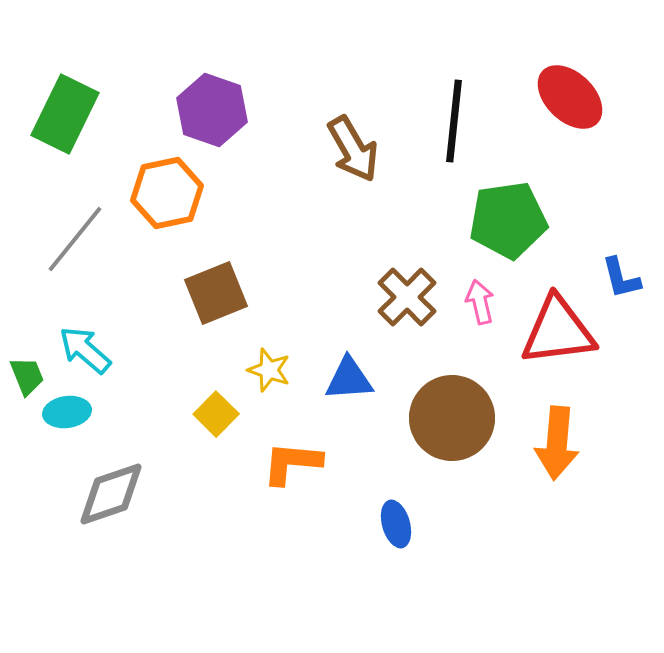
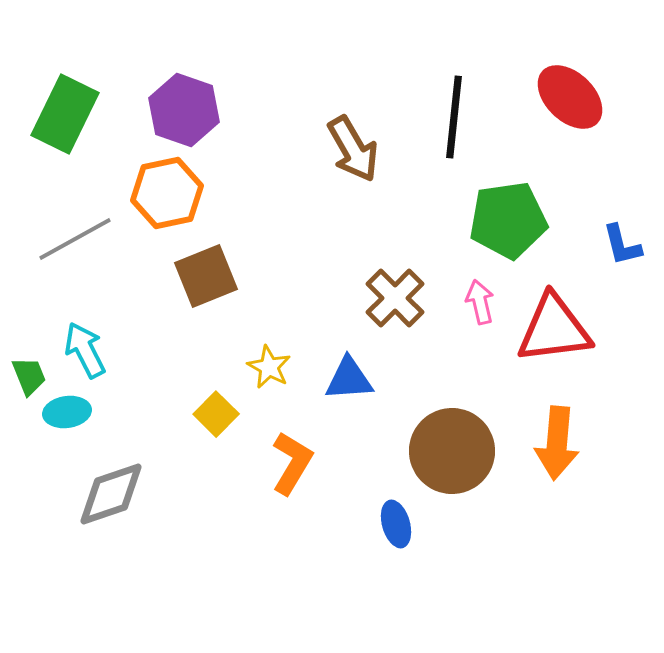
purple hexagon: moved 28 px left
black line: moved 4 px up
gray line: rotated 22 degrees clockwise
blue L-shape: moved 1 px right, 33 px up
brown square: moved 10 px left, 17 px up
brown cross: moved 12 px left, 1 px down
red triangle: moved 4 px left, 2 px up
cyan arrow: rotated 22 degrees clockwise
yellow star: moved 3 px up; rotated 9 degrees clockwise
green trapezoid: moved 2 px right
brown circle: moved 33 px down
orange L-shape: rotated 116 degrees clockwise
